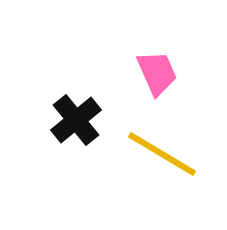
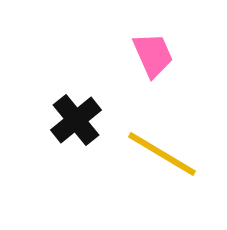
pink trapezoid: moved 4 px left, 18 px up
